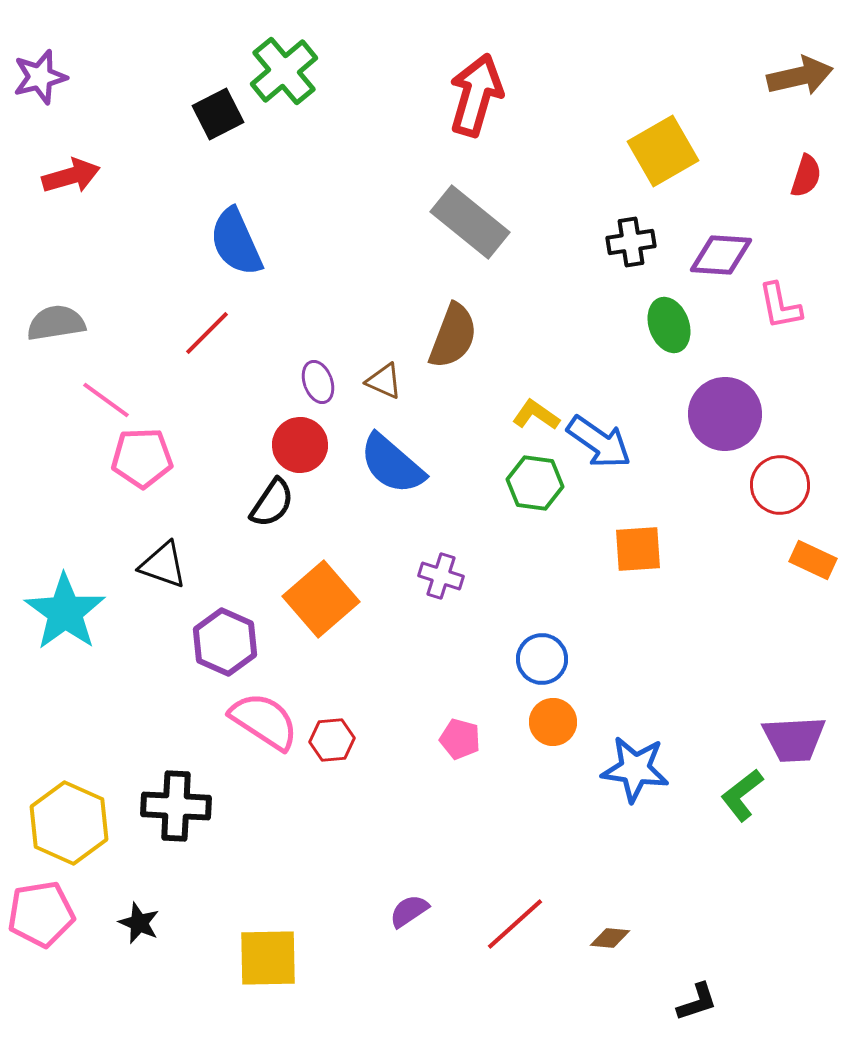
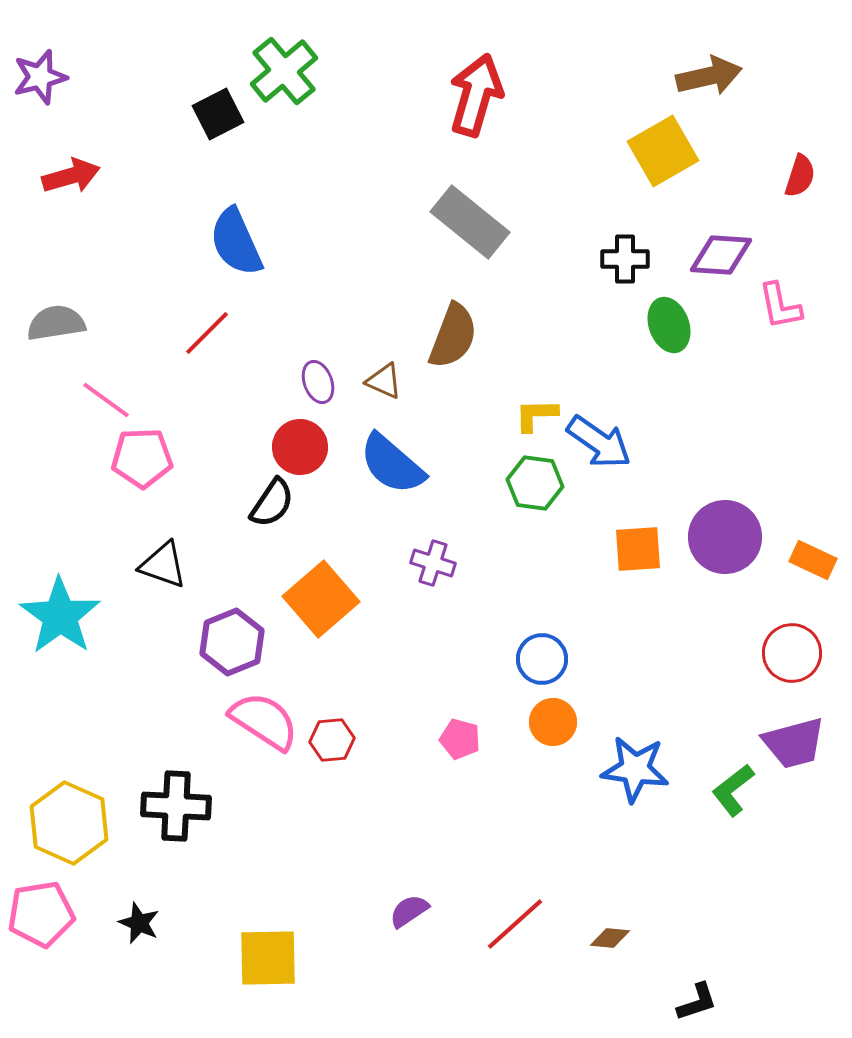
brown arrow at (800, 76): moved 91 px left
red semicircle at (806, 176): moved 6 px left
black cross at (631, 242): moved 6 px left, 17 px down; rotated 9 degrees clockwise
purple circle at (725, 414): moved 123 px down
yellow L-shape at (536, 415): rotated 36 degrees counterclockwise
red circle at (300, 445): moved 2 px down
red circle at (780, 485): moved 12 px right, 168 px down
purple cross at (441, 576): moved 8 px left, 13 px up
cyan star at (65, 612): moved 5 px left, 4 px down
purple hexagon at (225, 642): moved 7 px right; rotated 14 degrees clockwise
purple trapezoid at (794, 739): moved 4 px down; rotated 12 degrees counterclockwise
green L-shape at (742, 795): moved 9 px left, 5 px up
